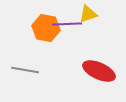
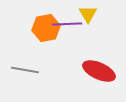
yellow triangle: rotated 42 degrees counterclockwise
orange hexagon: rotated 20 degrees counterclockwise
